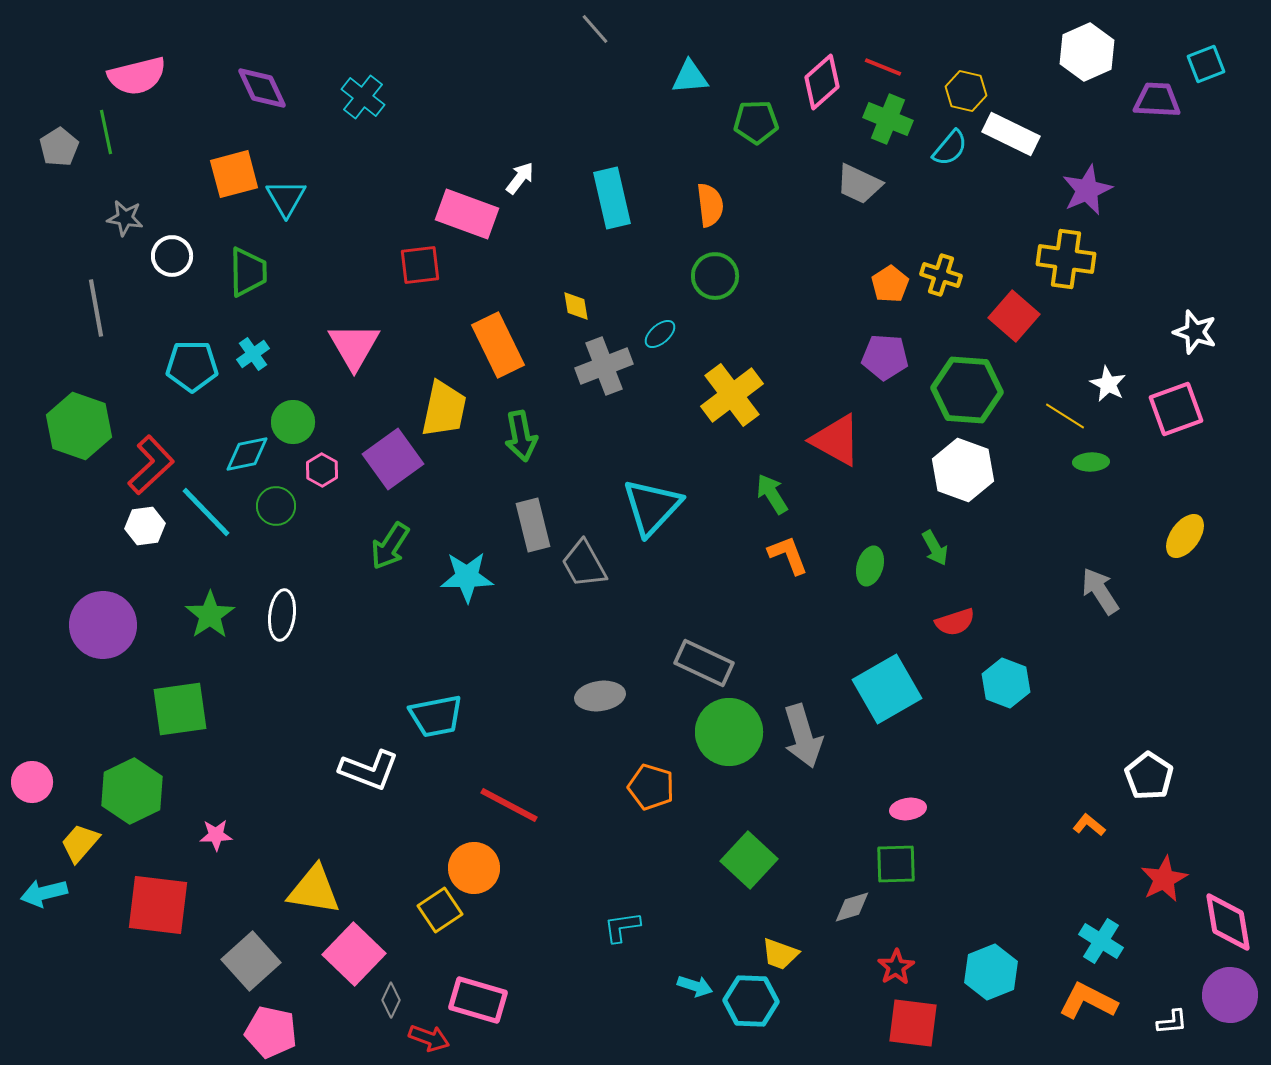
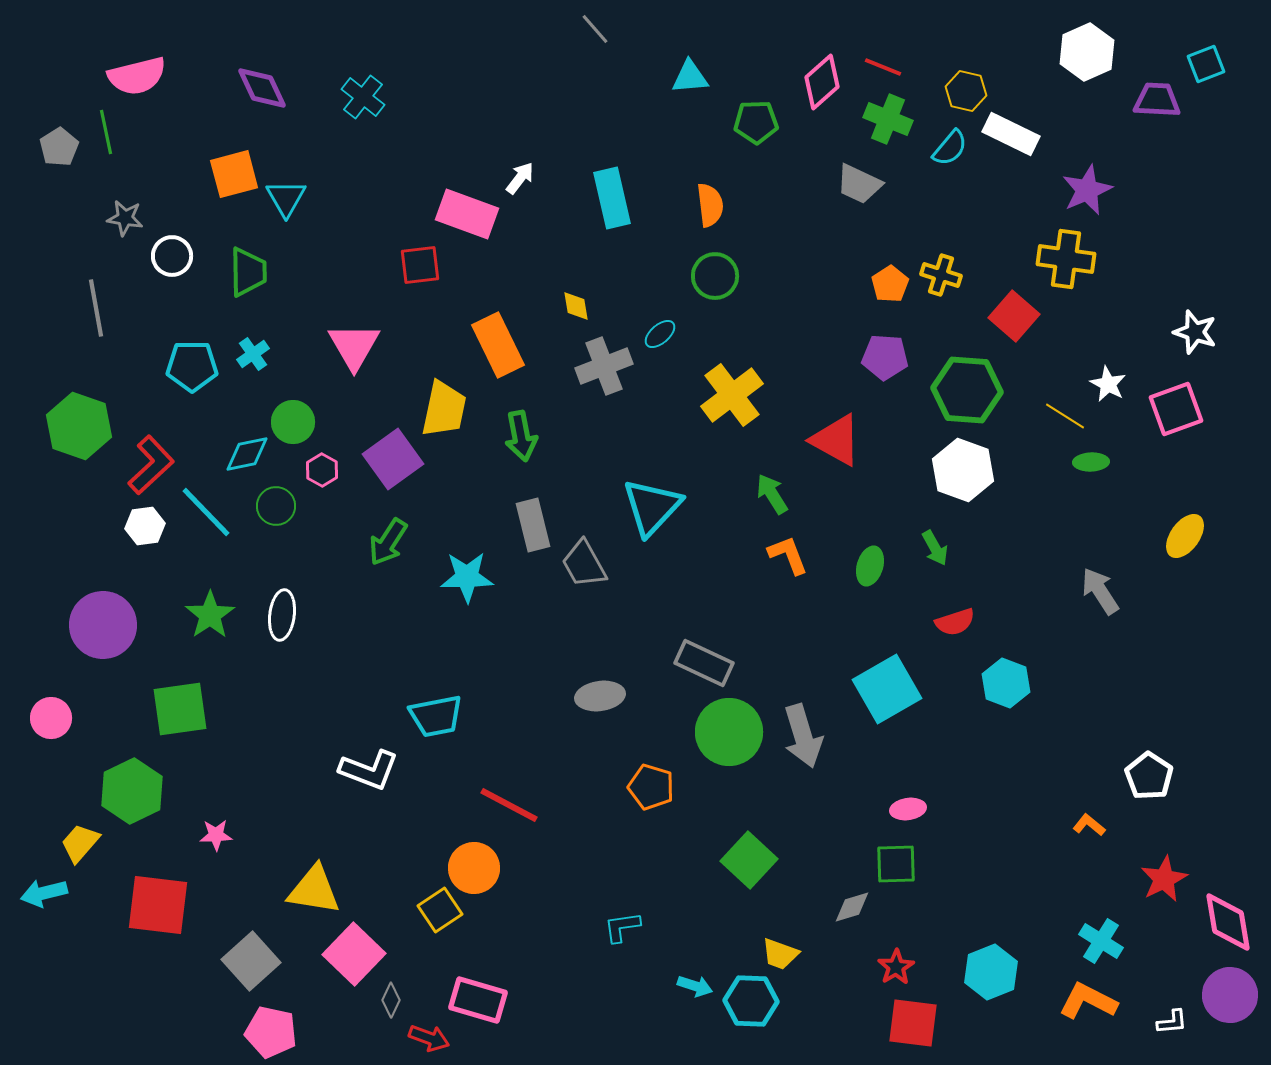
green arrow at (390, 546): moved 2 px left, 4 px up
pink circle at (32, 782): moved 19 px right, 64 px up
